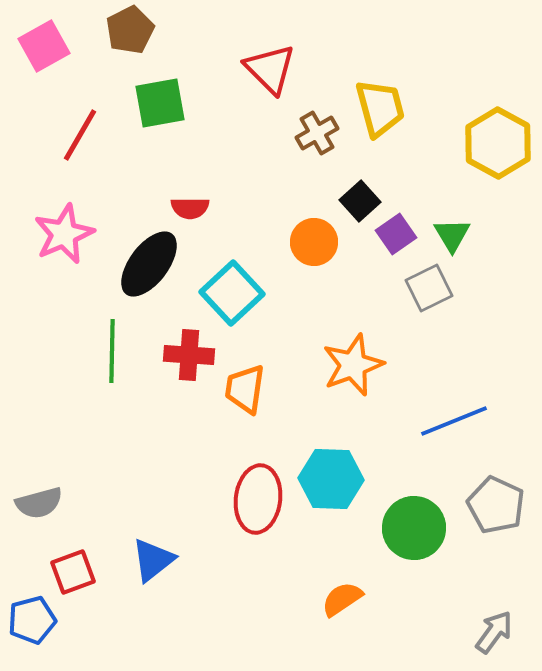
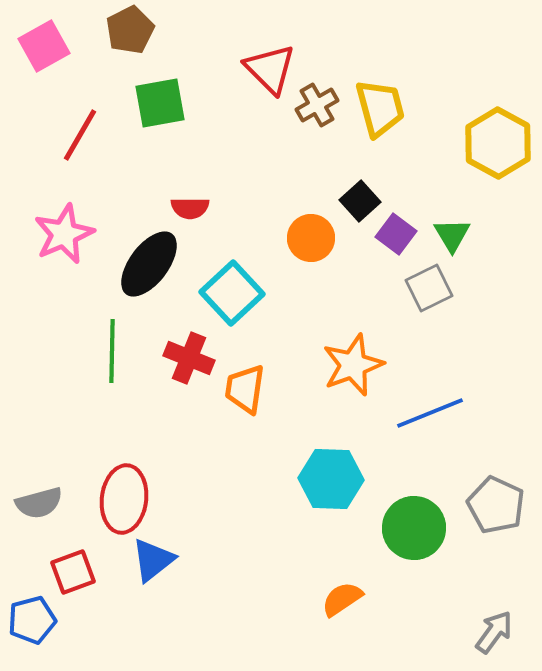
brown cross: moved 28 px up
purple square: rotated 18 degrees counterclockwise
orange circle: moved 3 px left, 4 px up
red cross: moved 3 px down; rotated 18 degrees clockwise
blue line: moved 24 px left, 8 px up
red ellipse: moved 134 px left
